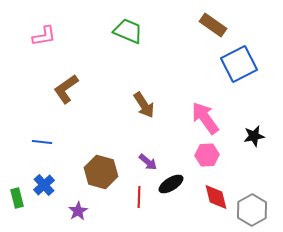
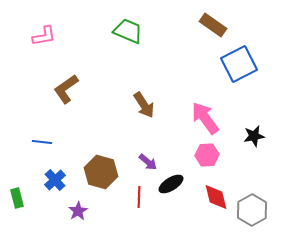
blue cross: moved 11 px right, 5 px up
